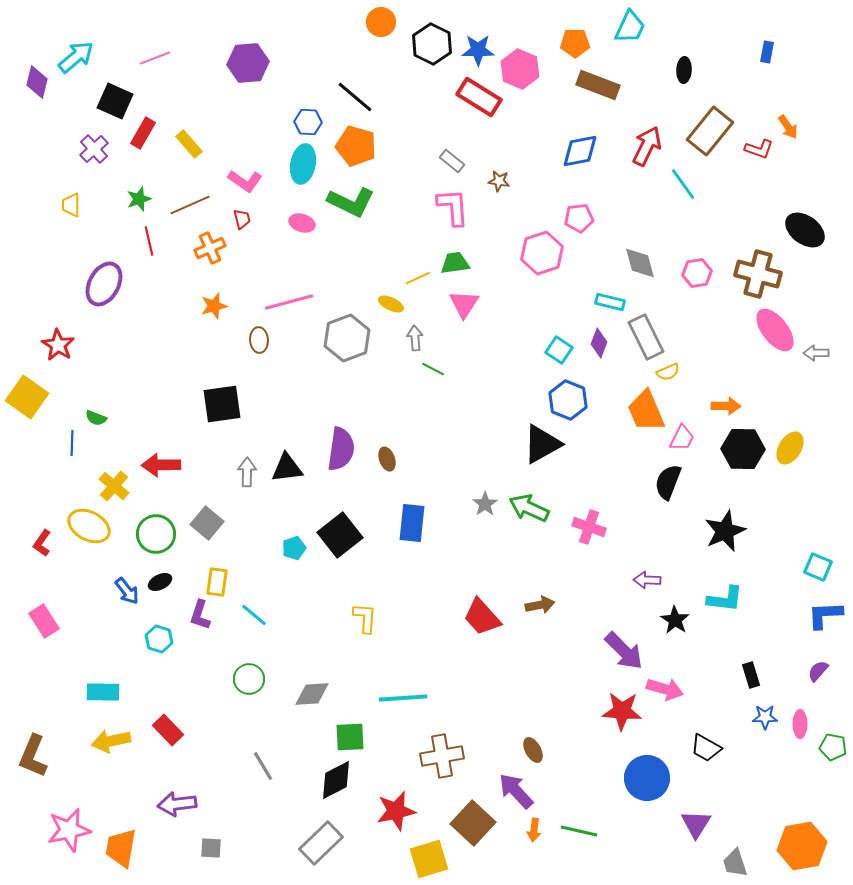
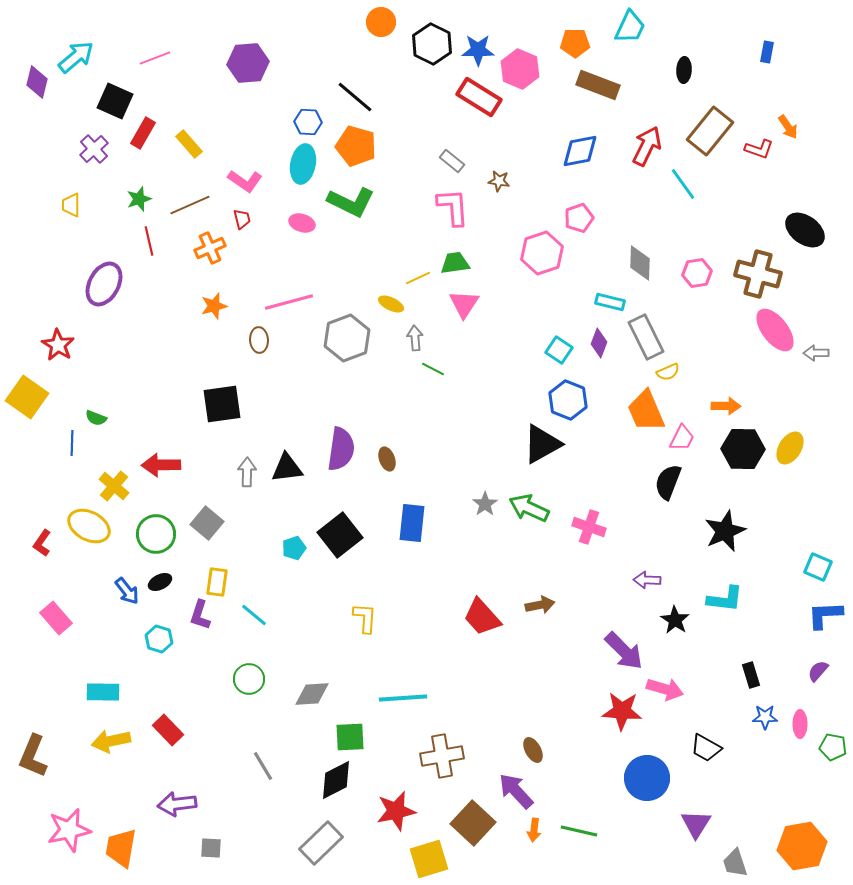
pink pentagon at (579, 218): rotated 12 degrees counterclockwise
gray diamond at (640, 263): rotated 18 degrees clockwise
pink rectangle at (44, 621): moved 12 px right, 3 px up; rotated 8 degrees counterclockwise
